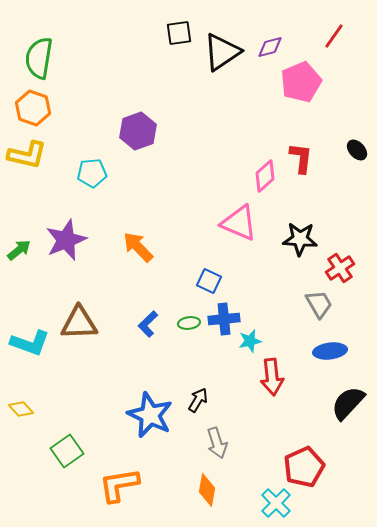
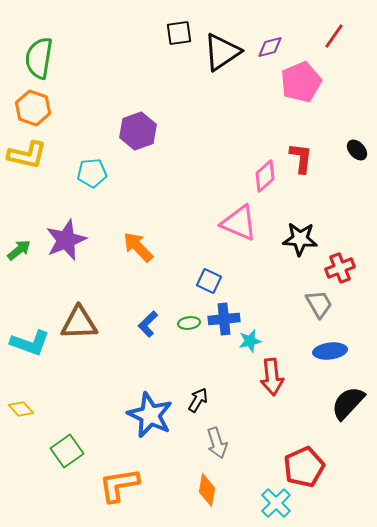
red cross: rotated 12 degrees clockwise
